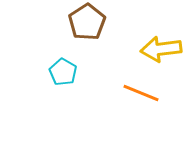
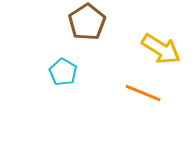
yellow arrow: rotated 141 degrees counterclockwise
orange line: moved 2 px right
